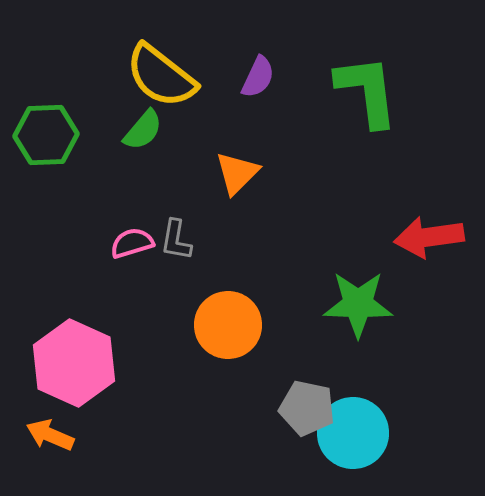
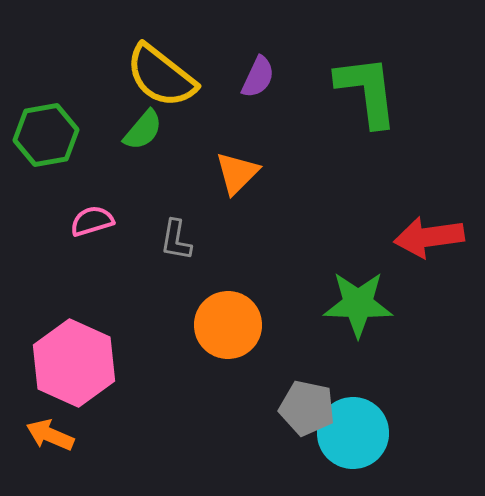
green hexagon: rotated 8 degrees counterclockwise
pink semicircle: moved 40 px left, 22 px up
